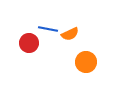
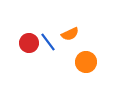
blue line: moved 13 px down; rotated 42 degrees clockwise
